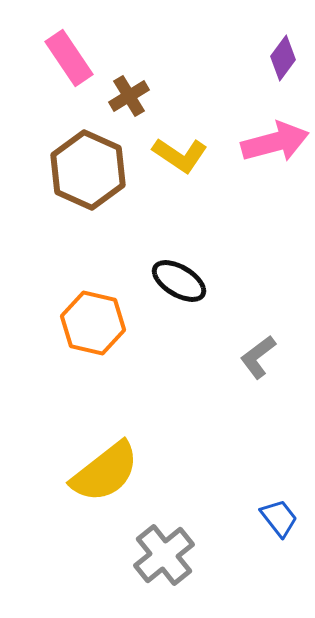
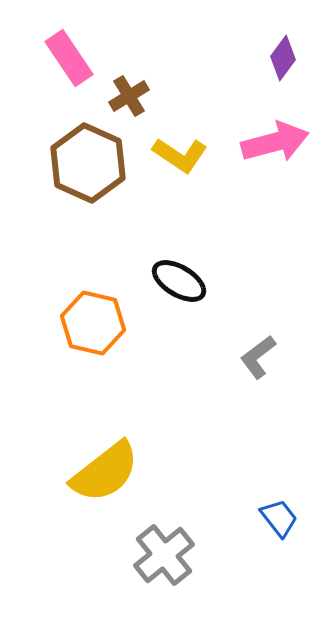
brown hexagon: moved 7 px up
